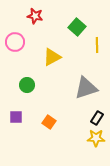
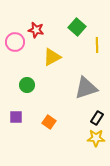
red star: moved 1 px right, 14 px down
